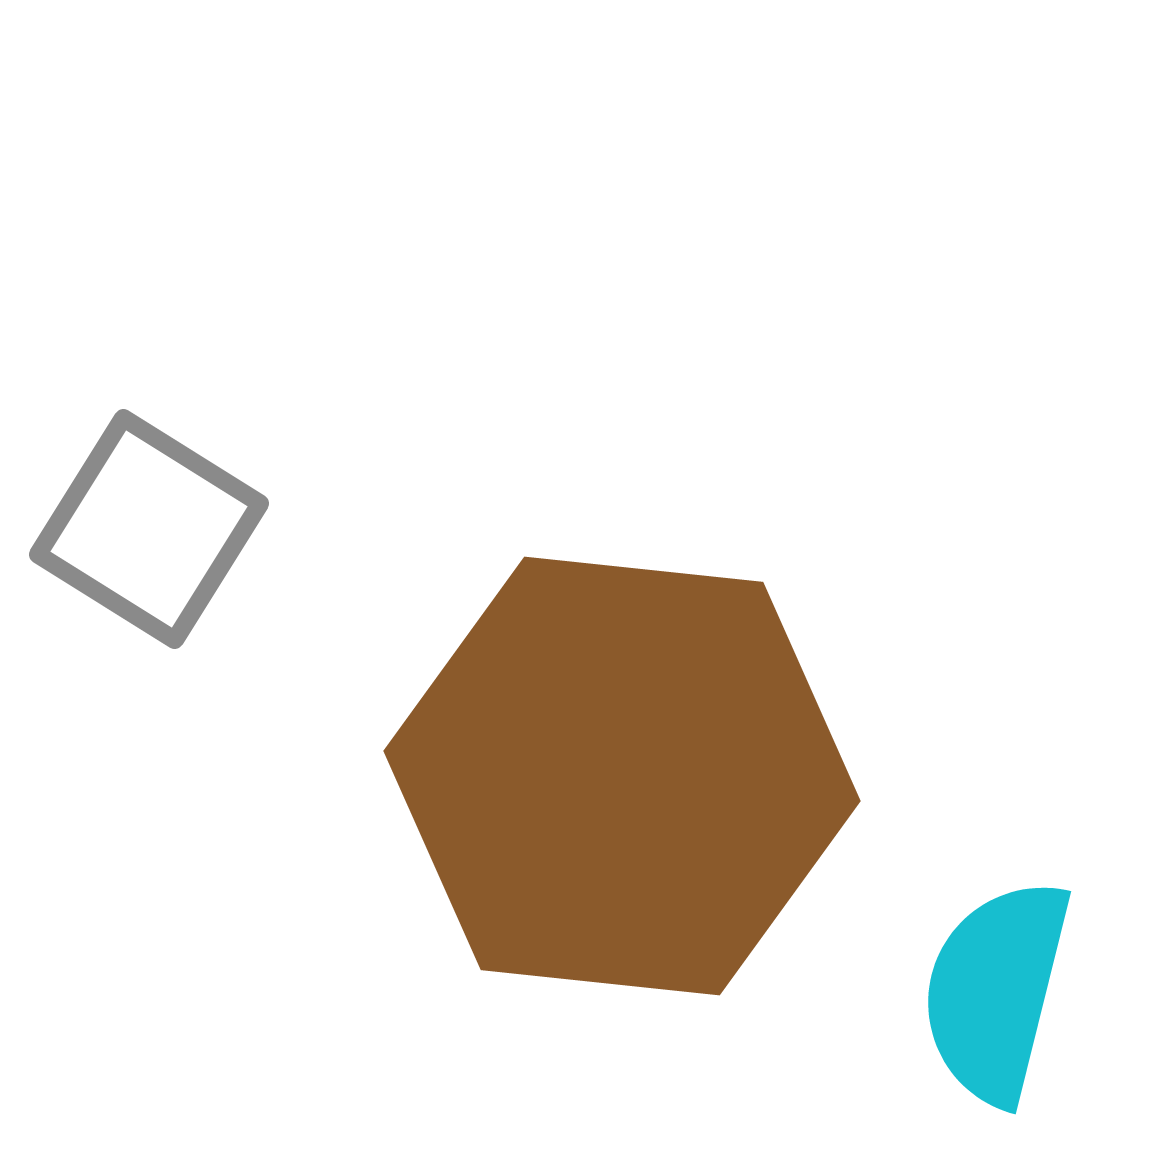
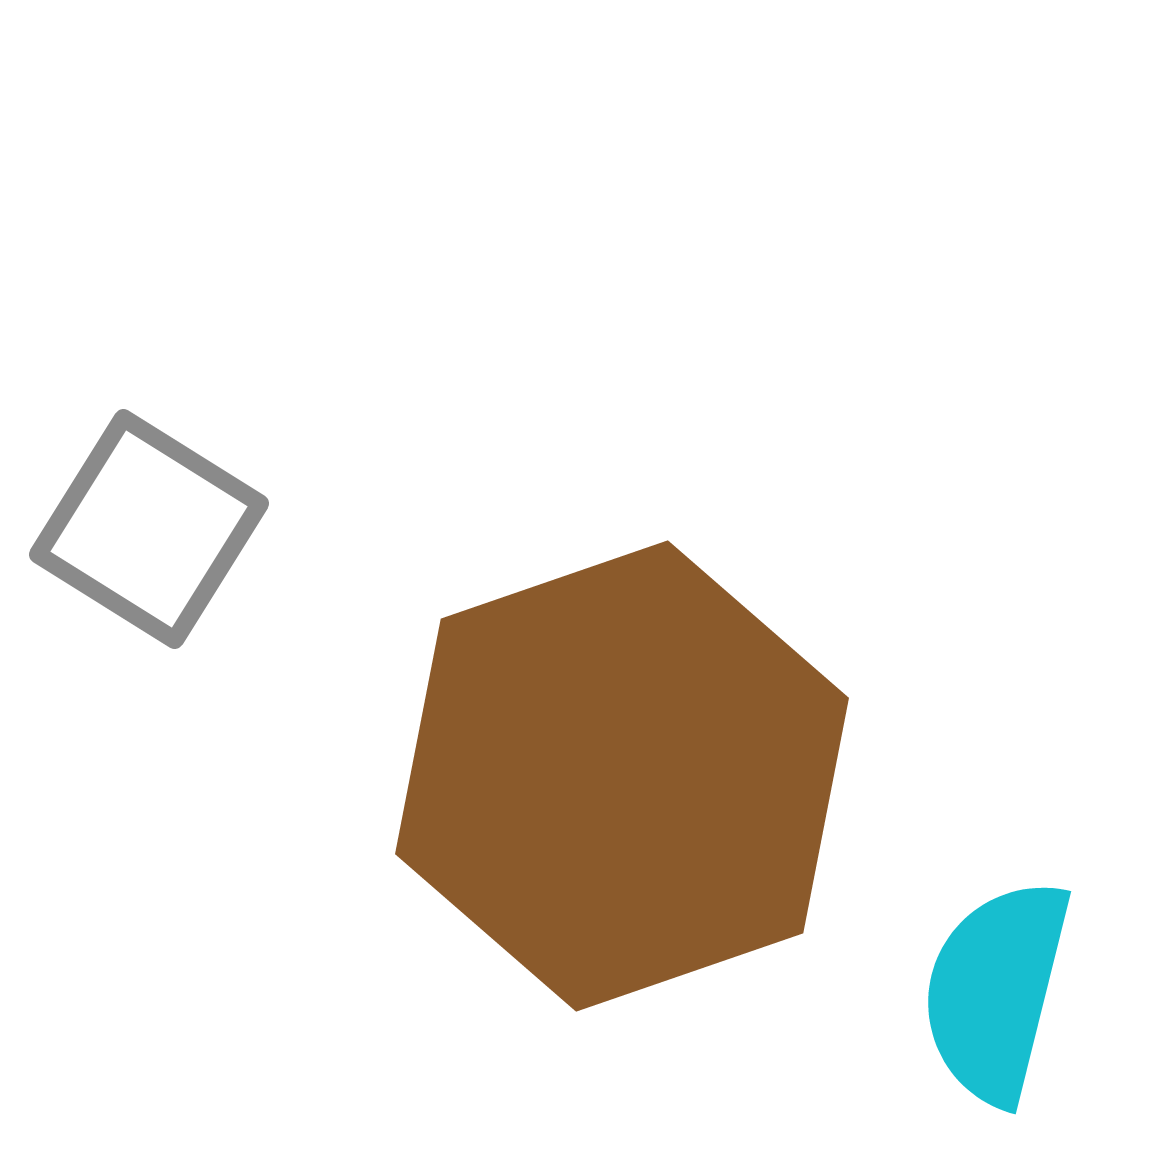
brown hexagon: rotated 25 degrees counterclockwise
